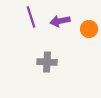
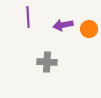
purple line: moved 3 px left; rotated 15 degrees clockwise
purple arrow: moved 3 px right, 4 px down
